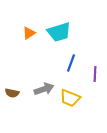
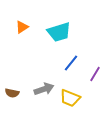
orange triangle: moved 7 px left, 6 px up
blue line: rotated 18 degrees clockwise
purple line: rotated 28 degrees clockwise
